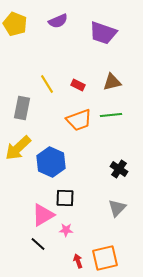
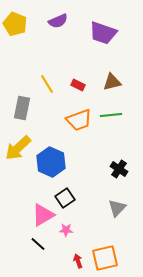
black square: rotated 36 degrees counterclockwise
